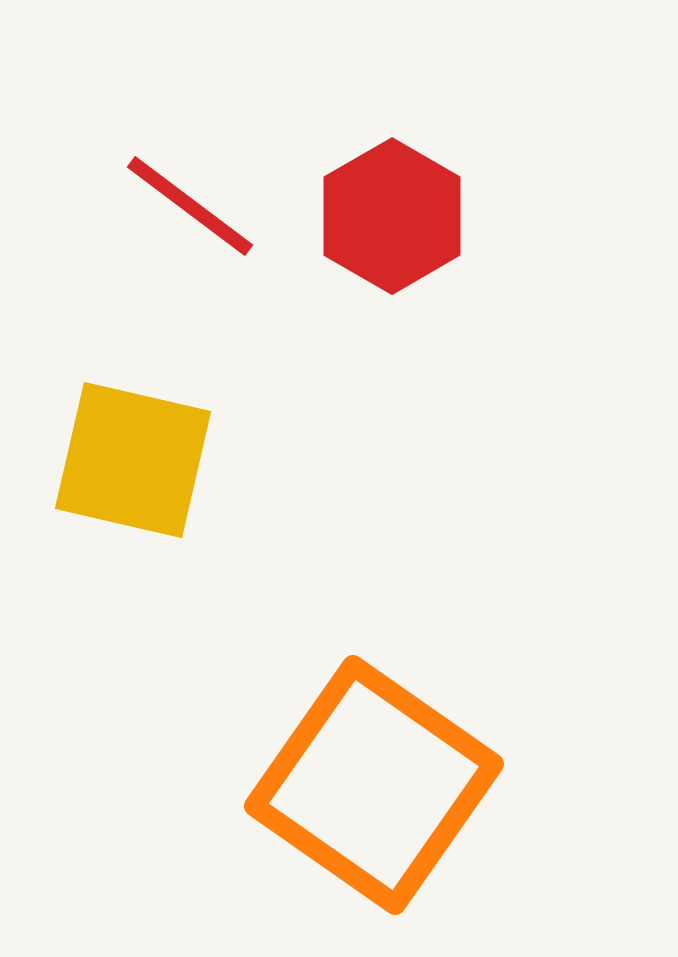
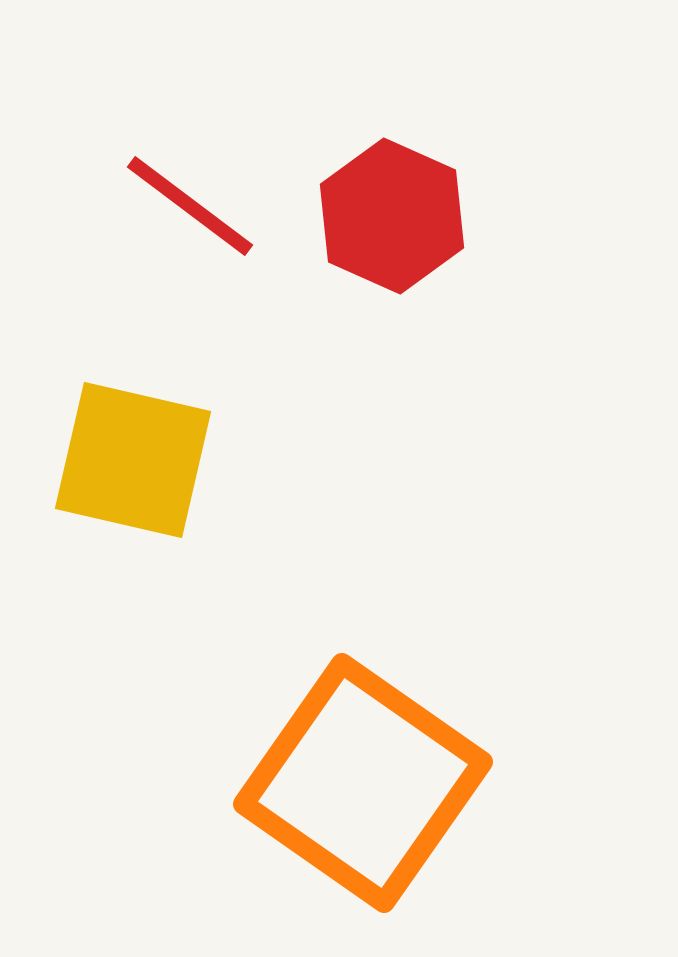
red hexagon: rotated 6 degrees counterclockwise
orange square: moved 11 px left, 2 px up
